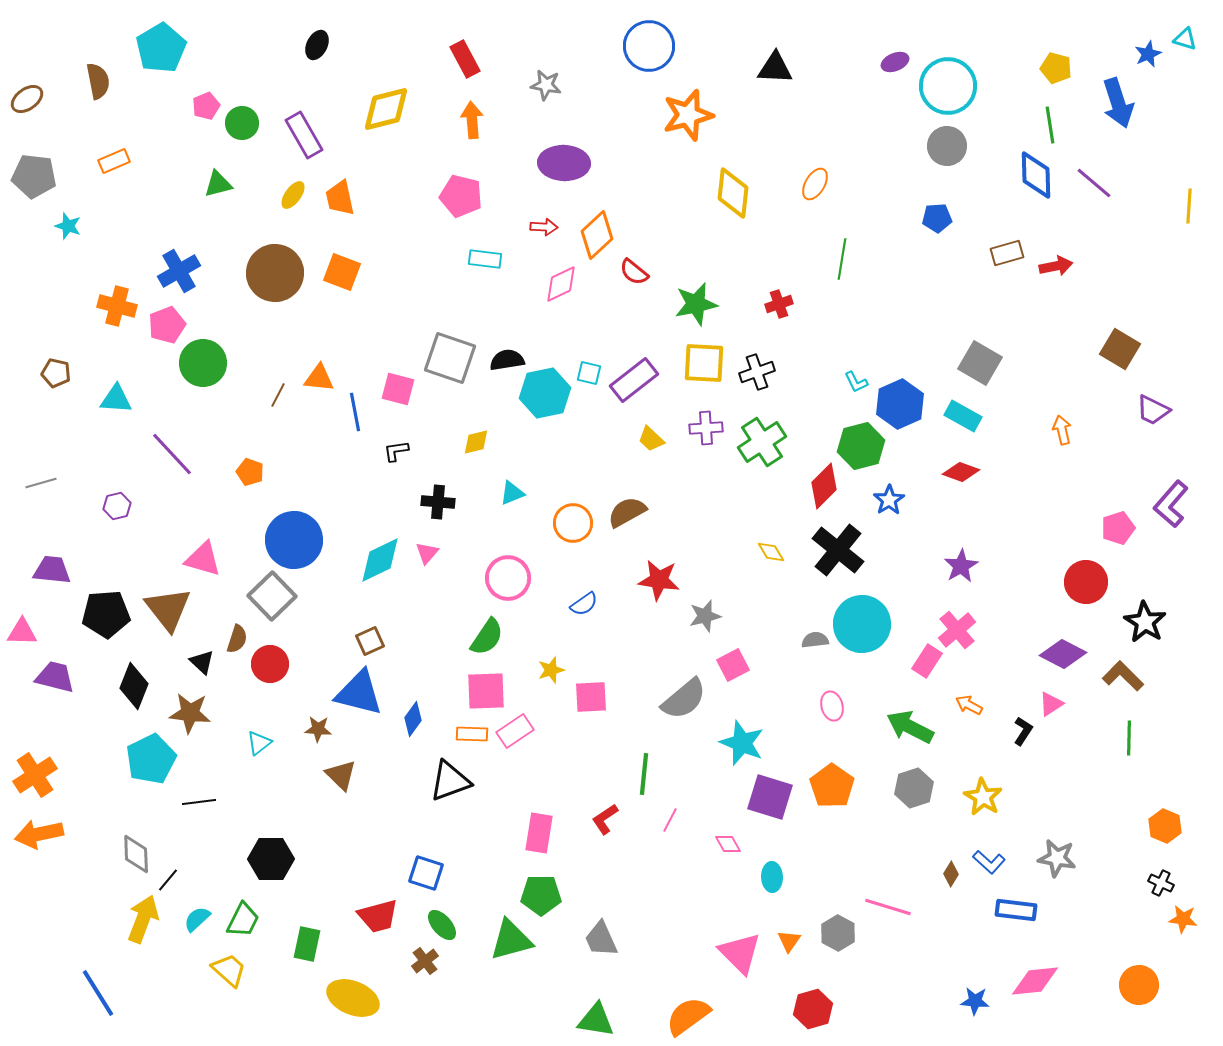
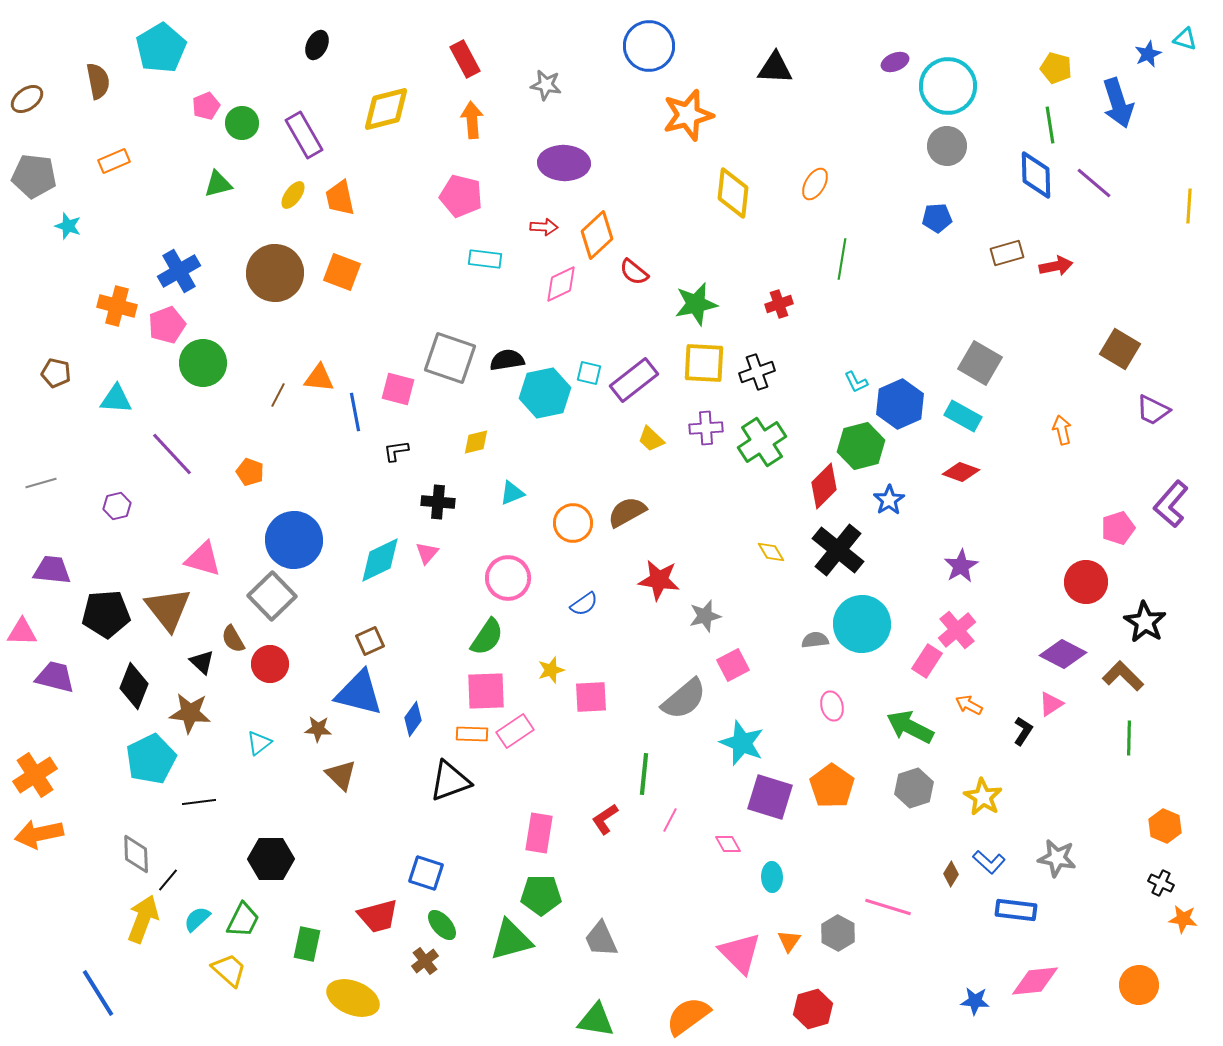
brown semicircle at (237, 639): moved 4 px left; rotated 132 degrees clockwise
